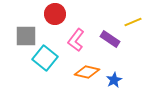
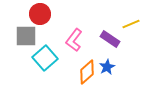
red circle: moved 15 px left
yellow line: moved 2 px left, 2 px down
pink L-shape: moved 2 px left
cyan square: rotated 10 degrees clockwise
orange diamond: rotated 55 degrees counterclockwise
blue star: moved 7 px left, 13 px up
